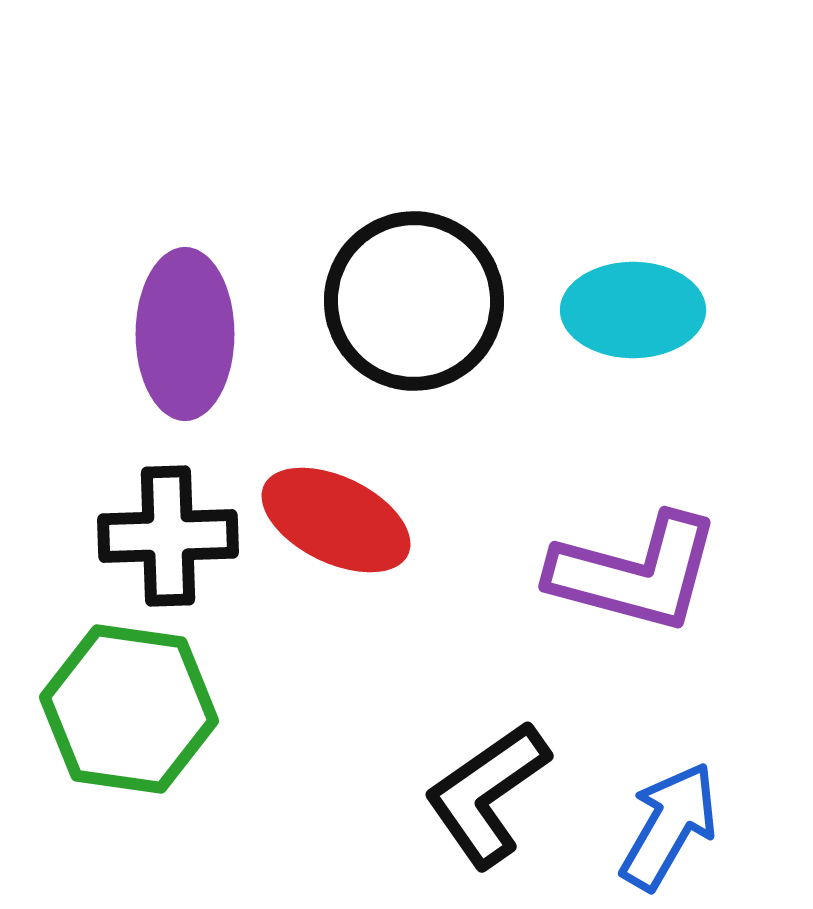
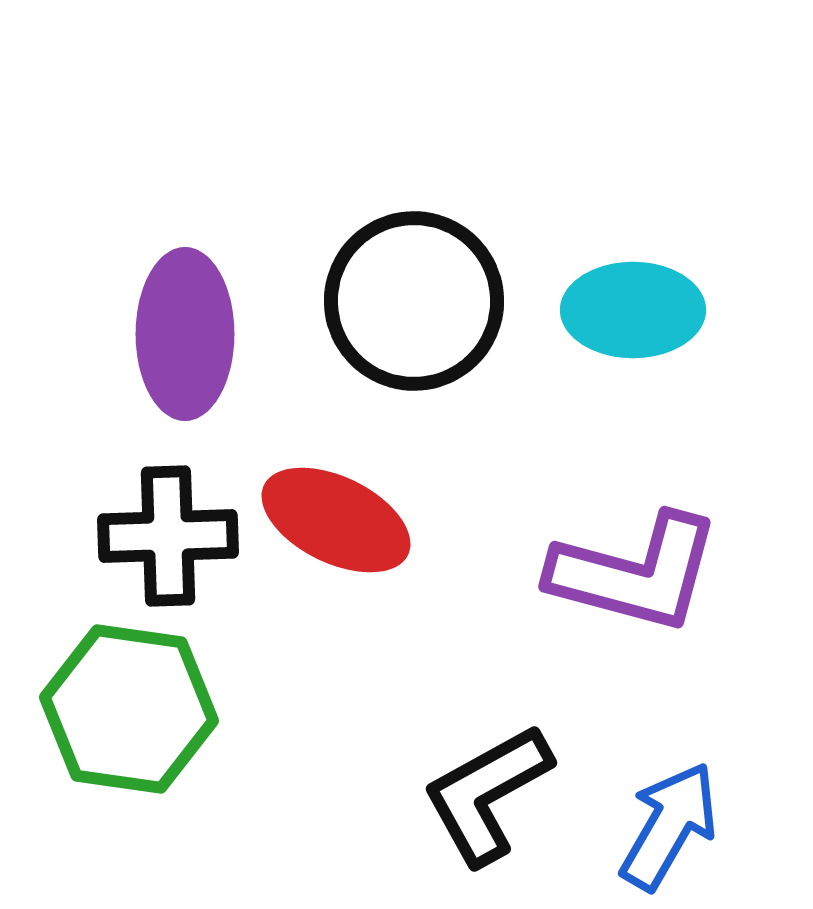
black L-shape: rotated 6 degrees clockwise
